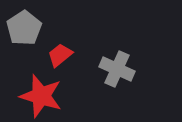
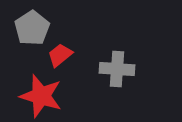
gray pentagon: moved 8 px right
gray cross: rotated 20 degrees counterclockwise
